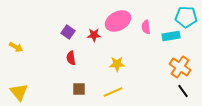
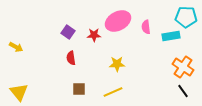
orange cross: moved 3 px right
